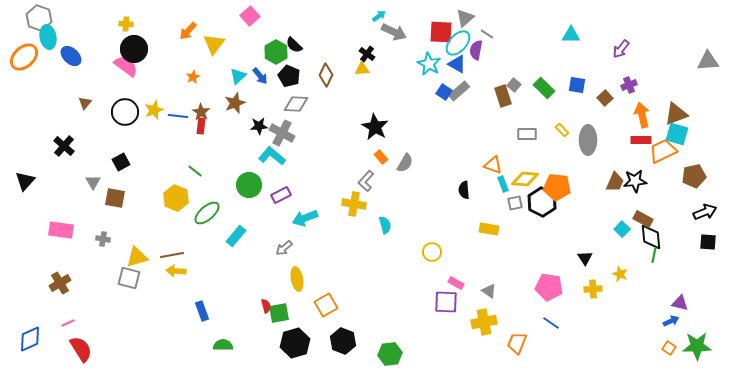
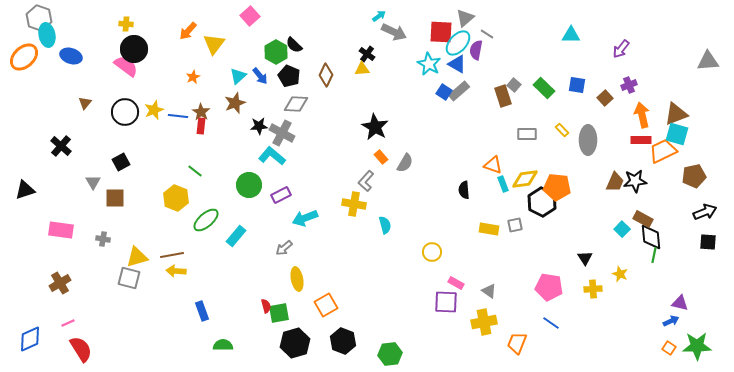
cyan ellipse at (48, 37): moved 1 px left, 2 px up
blue ellipse at (71, 56): rotated 25 degrees counterclockwise
black cross at (64, 146): moved 3 px left
yellow diamond at (525, 179): rotated 12 degrees counterclockwise
black triangle at (25, 181): moved 9 px down; rotated 30 degrees clockwise
brown square at (115, 198): rotated 10 degrees counterclockwise
gray square at (515, 203): moved 22 px down
green ellipse at (207, 213): moved 1 px left, 7 px down
